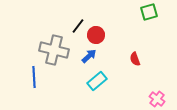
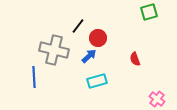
red circle: moved 2 px right, 3 px down
cyan rectangle: rotated 24 degrees clockwise
